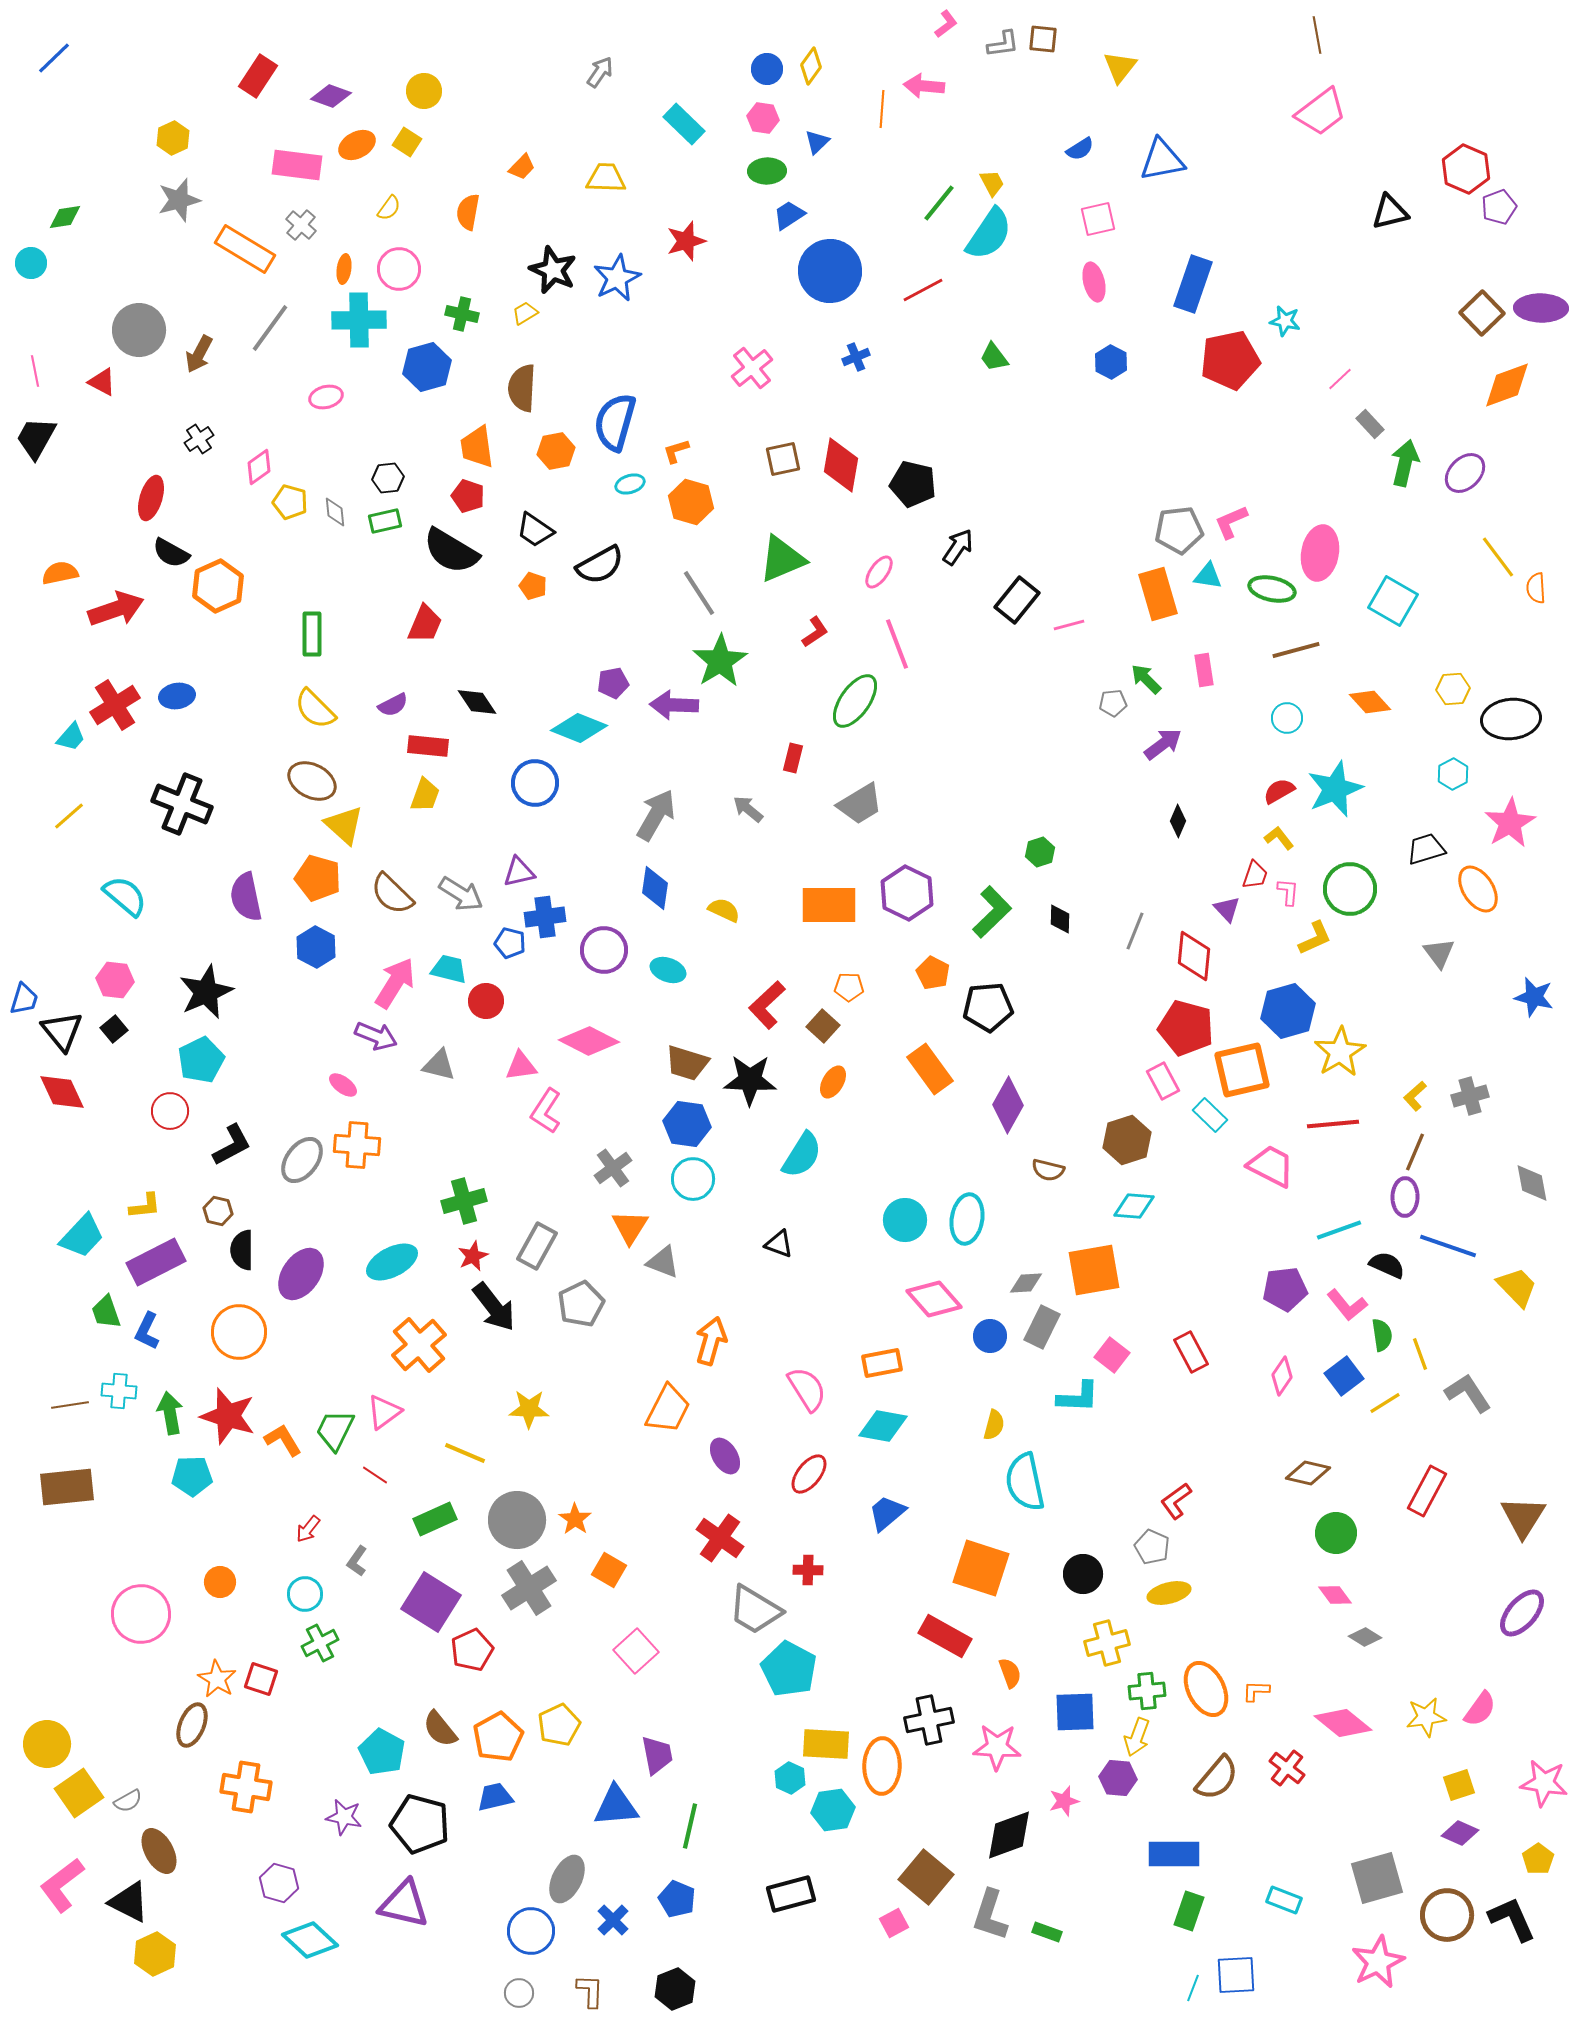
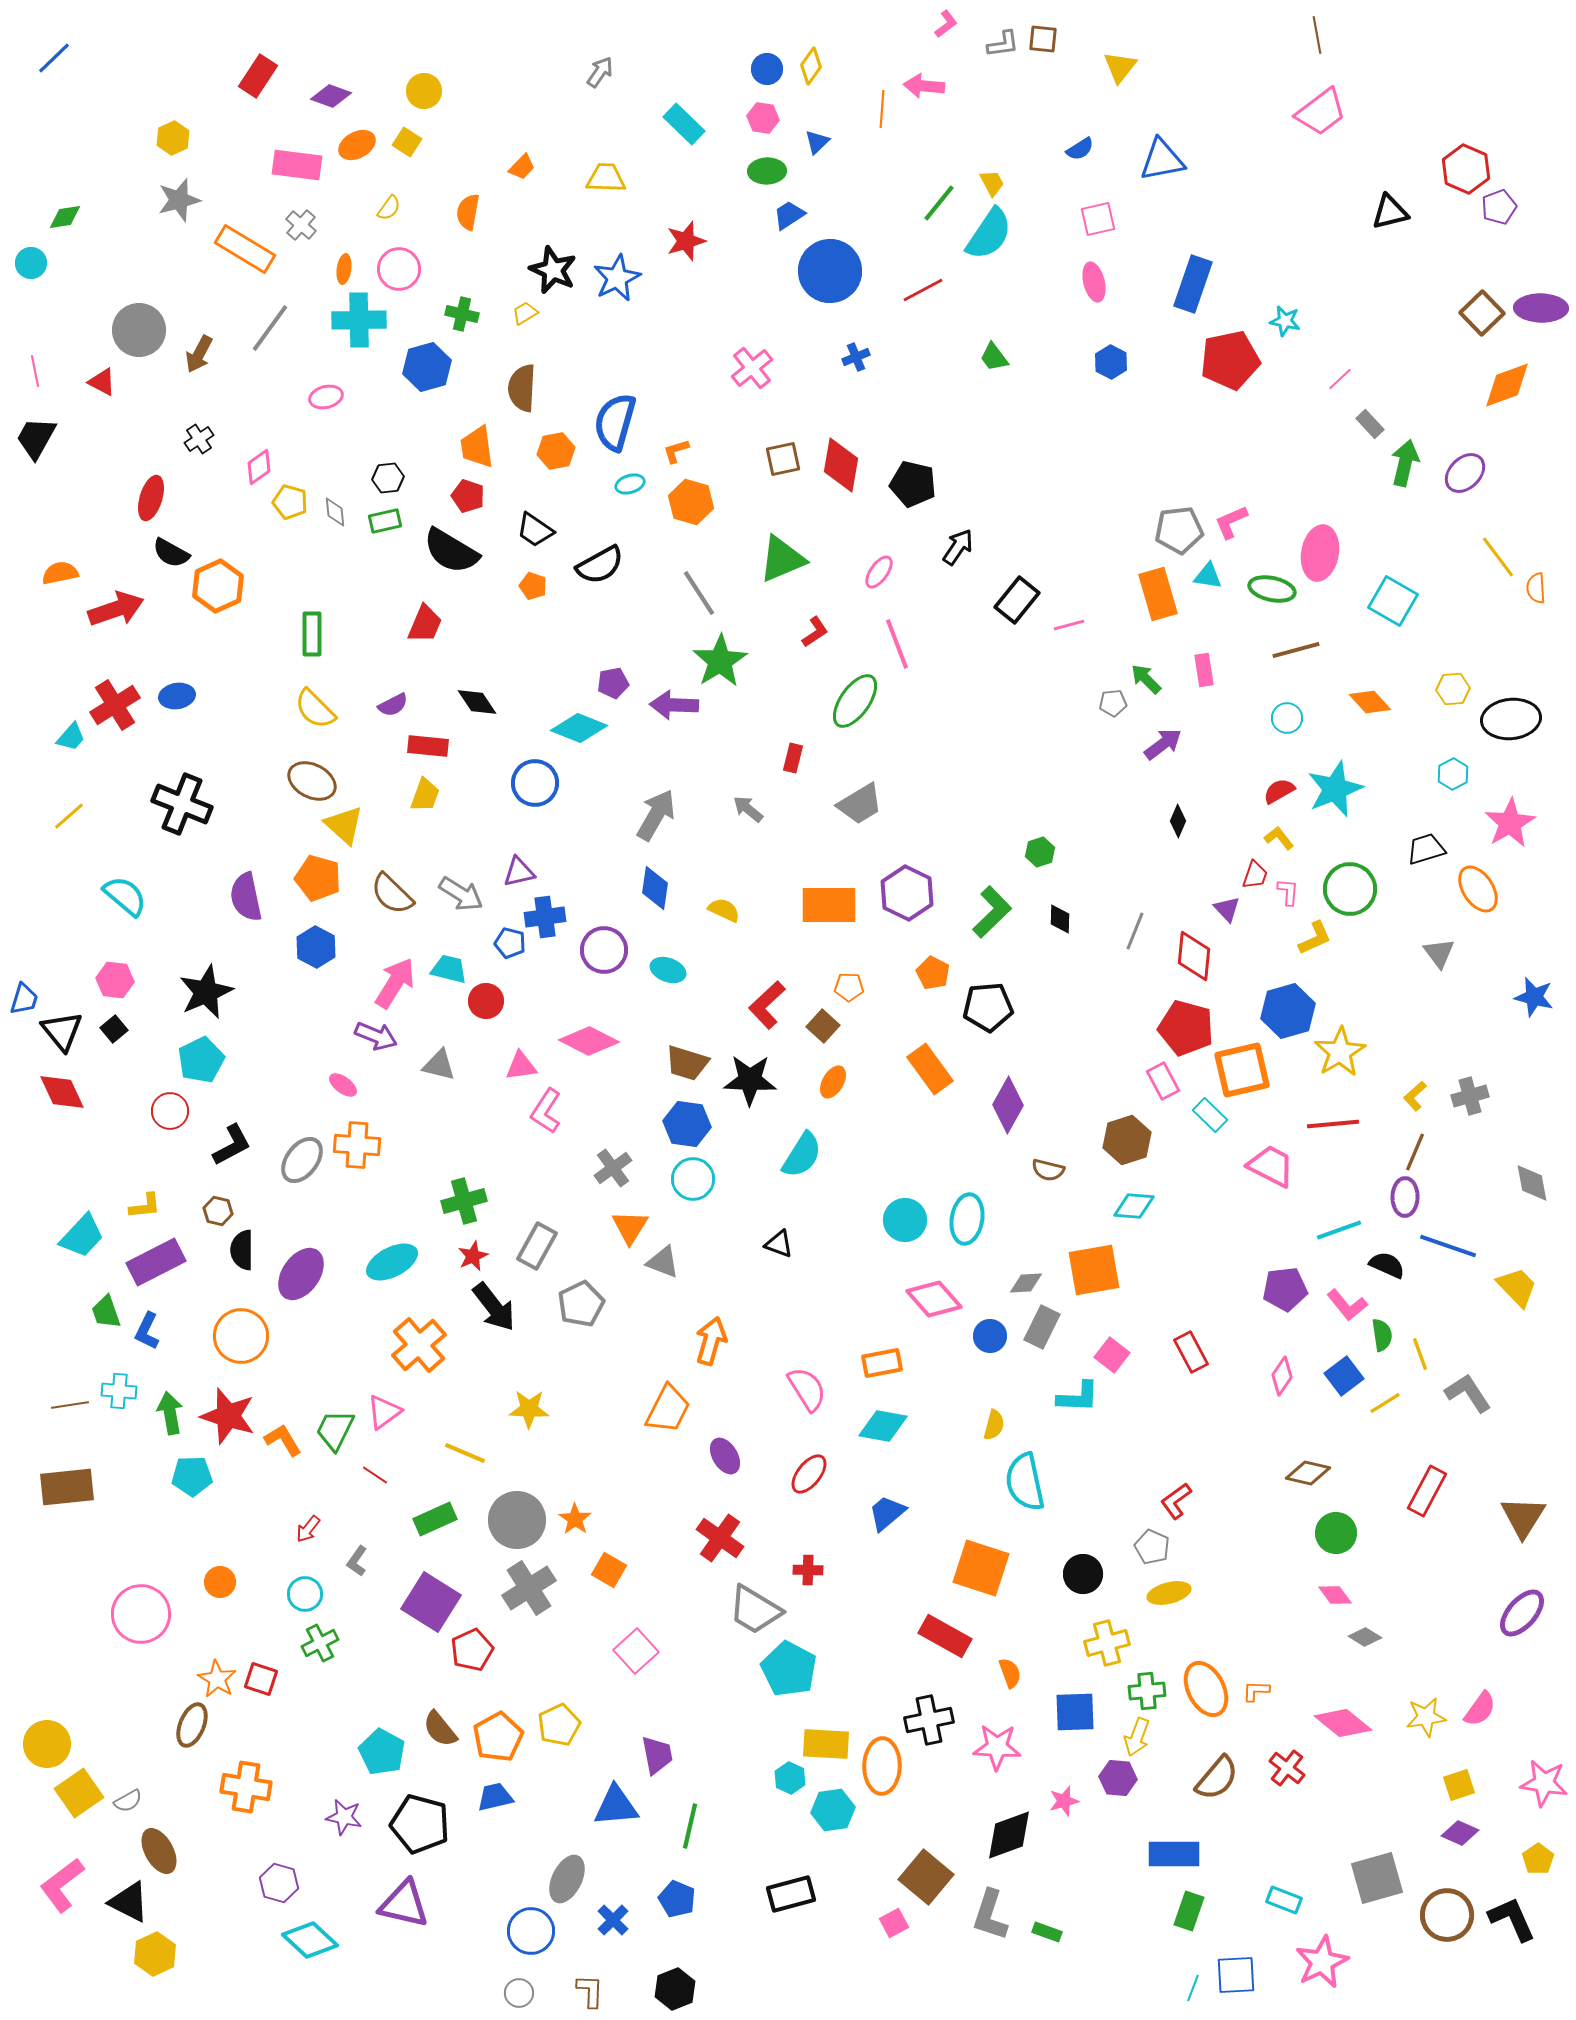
orange circle at (239, 1332): moved 2 px right, 4 px down
pink star at (1378, 1962): moved 56 px left
